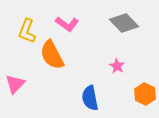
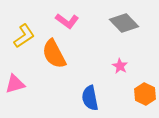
pink L-shape: moved 3 px up
yellow L-shape: moved 3 px left, 5 px down; rotated 145 degrees counterclockwise
orange semicircle: moved 2 px right, 1 px up
pink star: moved 3 px right
pink triangle: rotated 30 degrees clockwise
